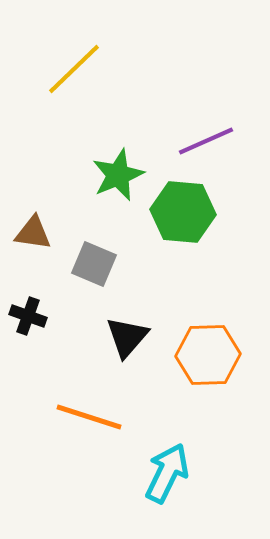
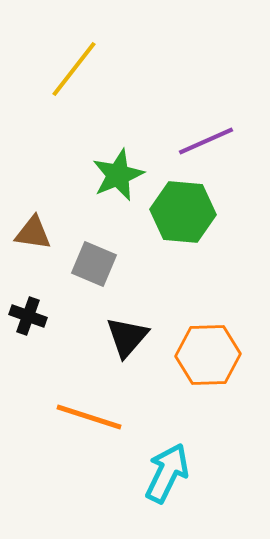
yellow line: rotated 8 degrees counterclockwise
